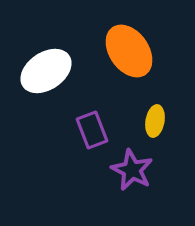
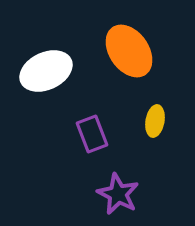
white ellipse: rotated 9 degrees clockwise
purple rectangle: moved 4 px down
purple star: moved 14 px left, 24 px down
